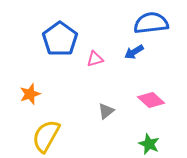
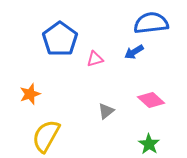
green star: rotated 10 degrees clockwise
